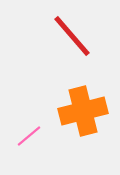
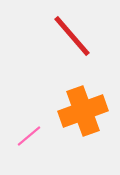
orange cross: rotated 6 degrees counterclockwise
